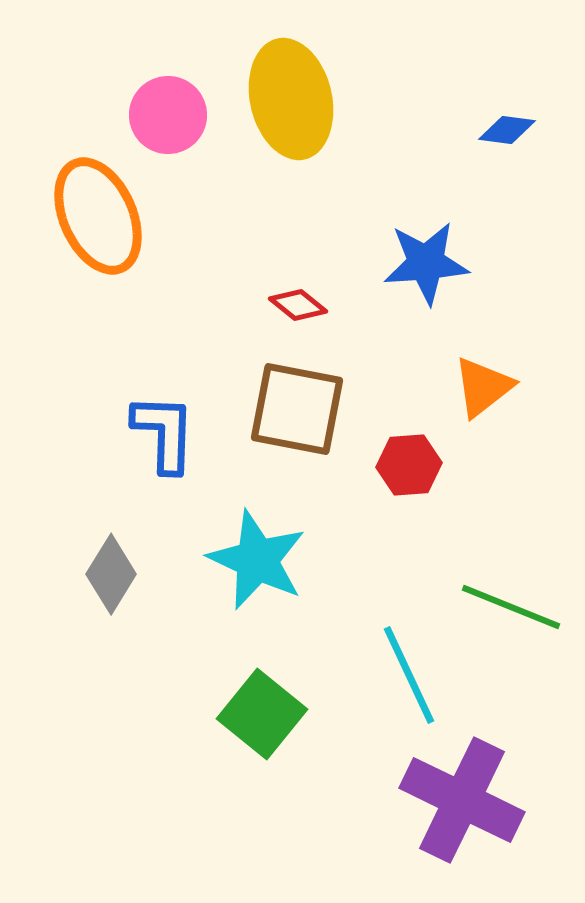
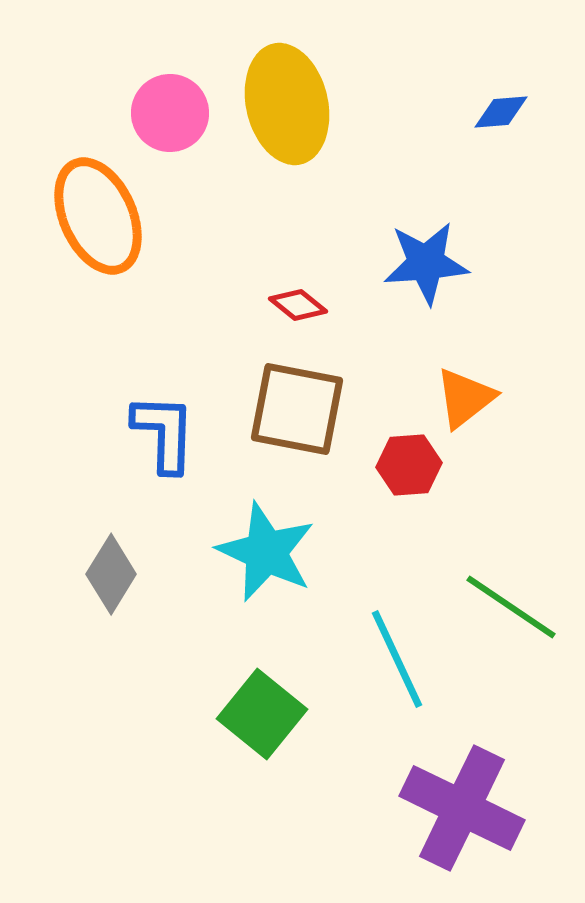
yellow ellipse: moved 4 px left, 5 px down
pink circle: moved 2 px right, 2 px up
blue diamond: moved 6 px left, 18 px up; rotated 12 degrees counterclockwise
orange triangle: moved 18 px left, 11 px down
cyan star: moved 9 px right, 8 px up
green line: rotated 12 degrees clockwise
cyan line: moved 12 px left, 16 px up
purple cross: moved 8 px down
